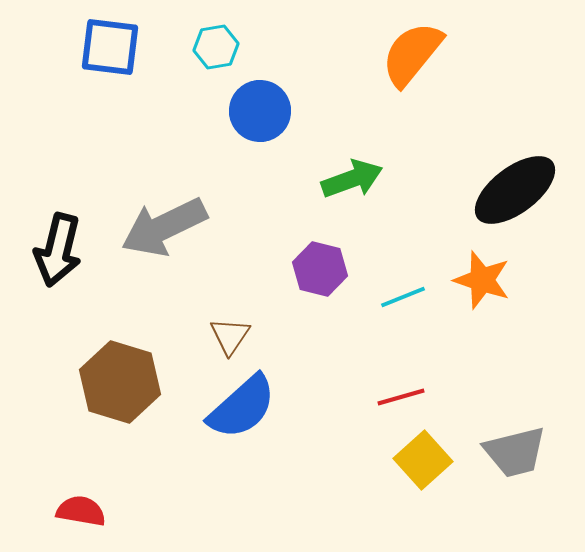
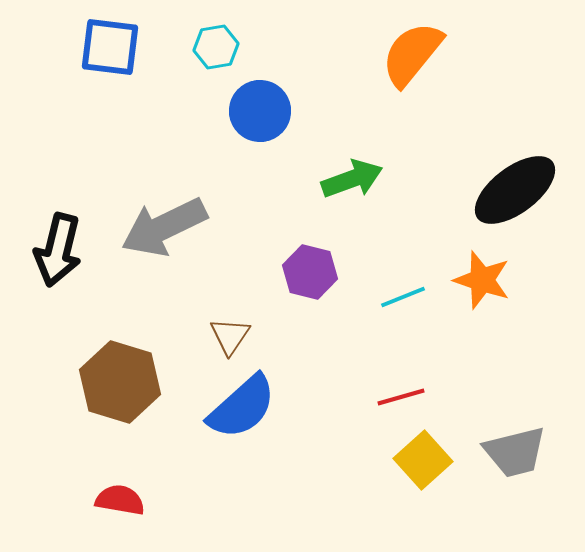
purple hexagon: moved 10 px left, 3 px down
red semicircle: moved 39 px right, 11 px up
